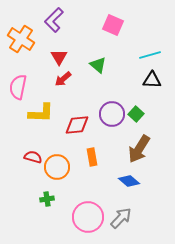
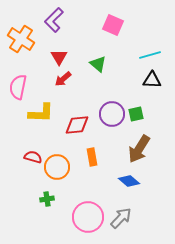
green triangle: moved 1 px up
green square: rotated 35 degrees clockwise
